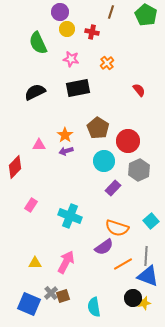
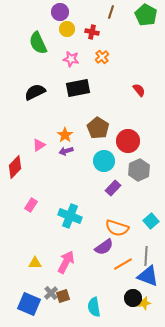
orange cross: moved 5 px left, 6 px up
pink triangle: rotated 32 degrees counterclockwise
